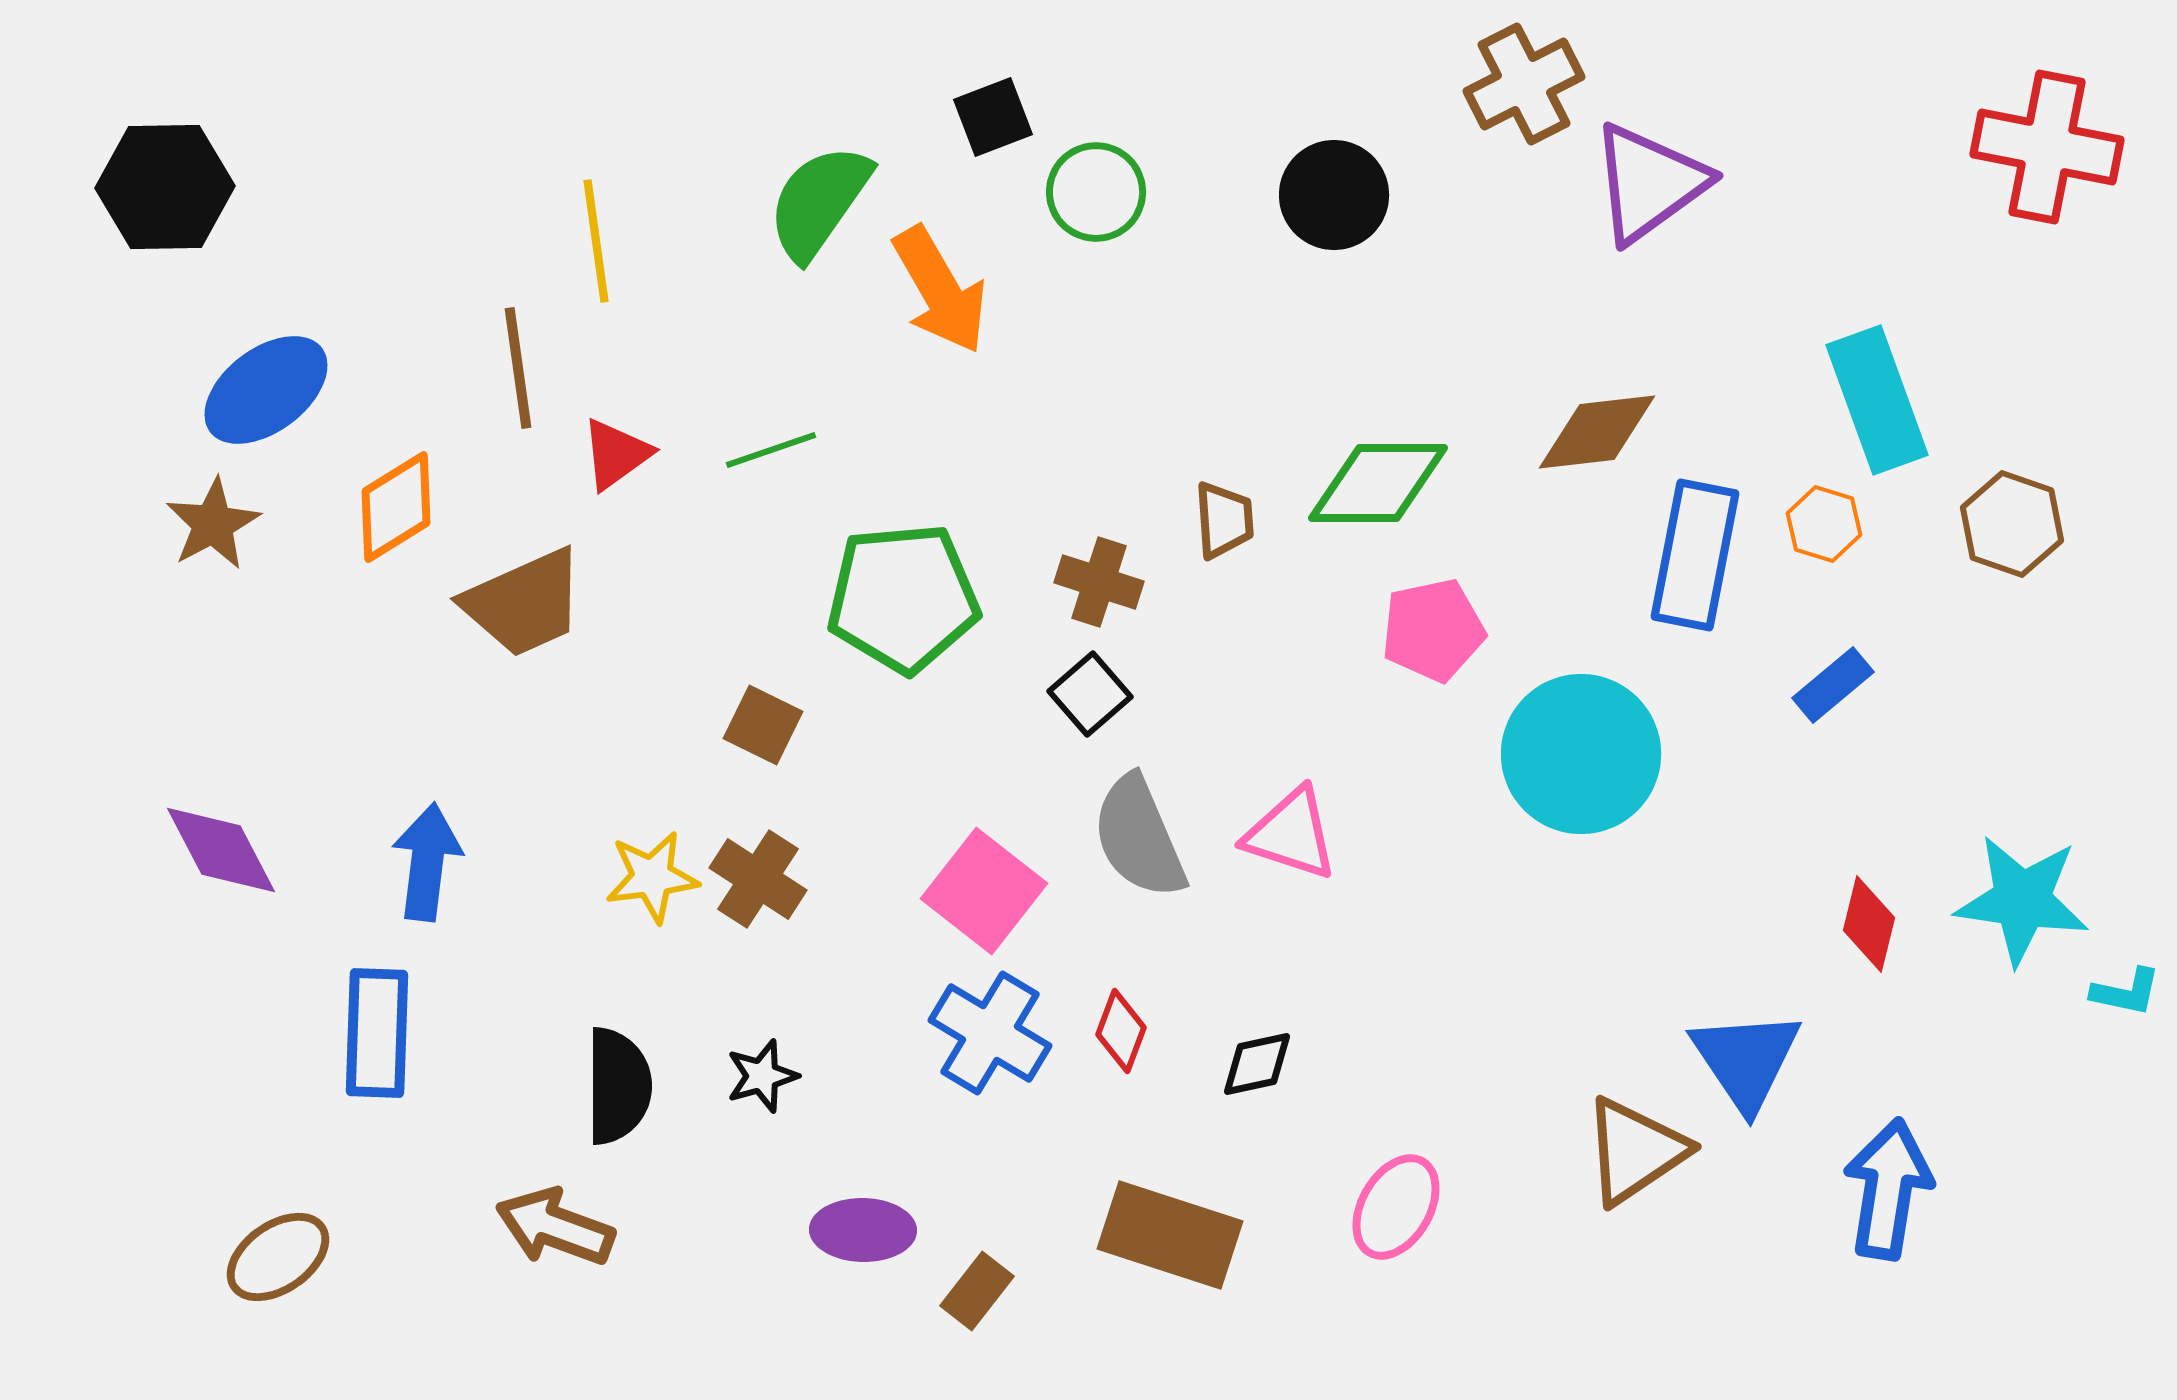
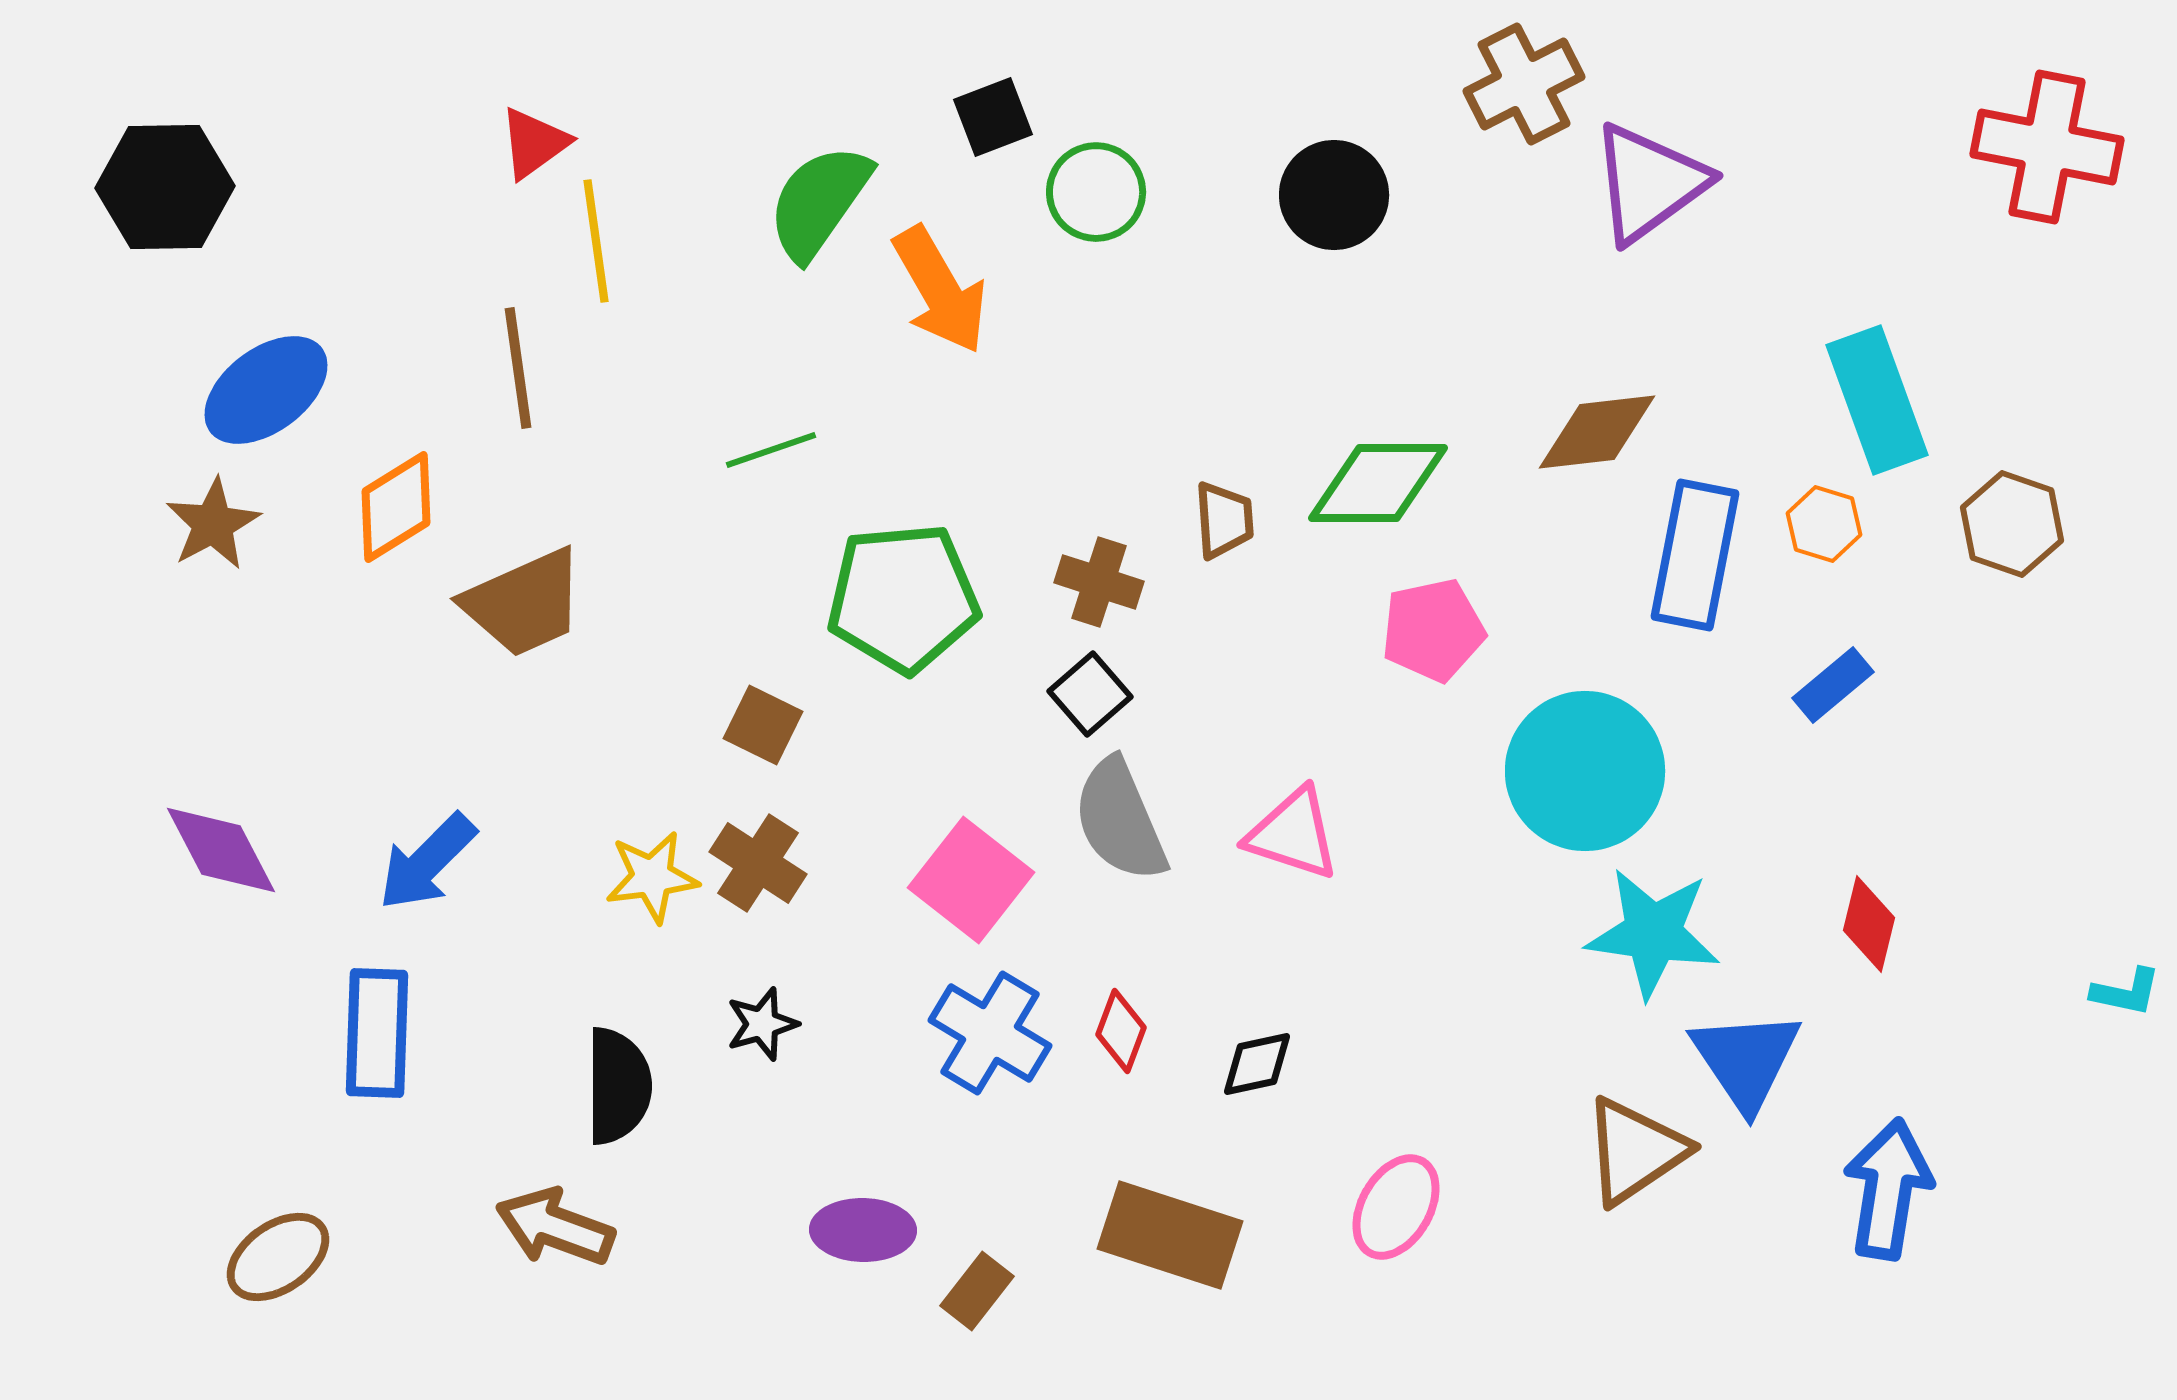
red triangle at (616, 454): moved 82 px left, 311 px up
cyan circle at (1581, 754): moved 4 px right, 17 px down
pink triangle at (1291, 834): moved 2 px right
gray semicircle at (1139, 837): moved 19 px left, 17 px up
blue arrow at (427, 862): rotated 142 degrees counterclockwise
brown cross at (758, 879): moved 16 px up
pink square at (984, 891): moved 13 px left, 11 px up
cyan star at (2022, 900): moved 369 px left, 33 px down
black star at (762, 1076): moved 52 px up
